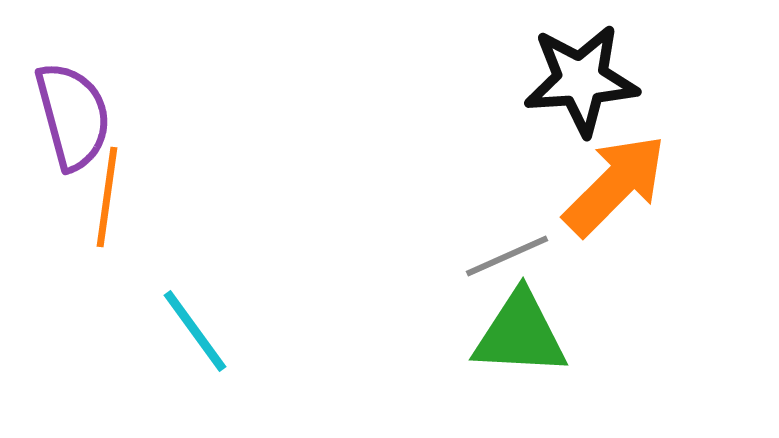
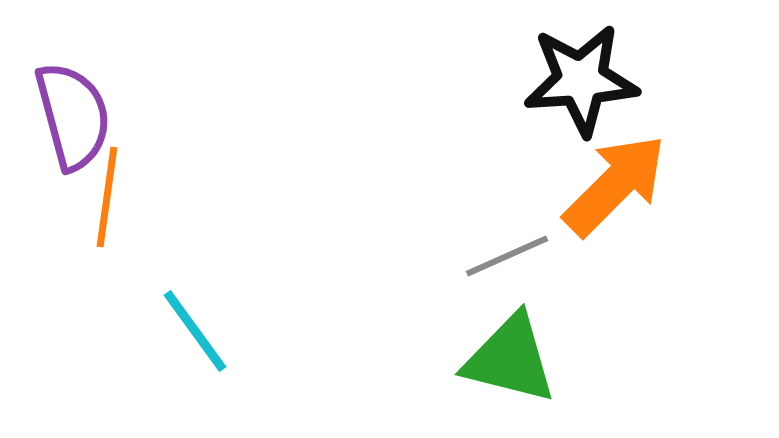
green triangle: moved 10 px left, 25 px down; rotated 11 degrees clockwise
